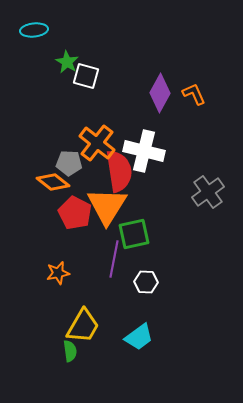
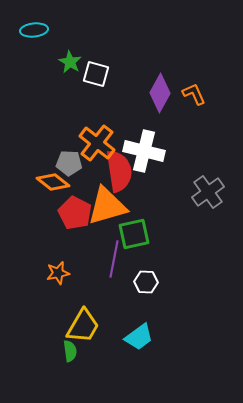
green star: moved 3 px right
white square: moved 10 px right, 2 px up
orange triangle: rotated 42 degrees clockwise
